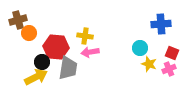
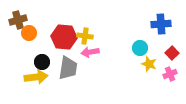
red hexagon: moved 8 px right, 10 px up
red square: rotated 24 degrees clockwise
pink cross: moved 1 px right, 5 px down
yellow arrow: rotated 20 degrees clockwise
